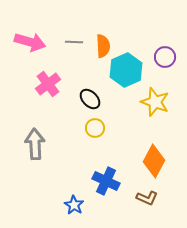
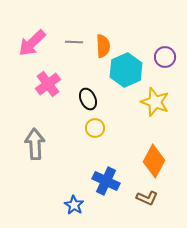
pink arrow: moved 2 px right, 1 px down; rotated 120 degrees clockwise
black ellipse: moved 2 px left; rotated 20 degrees clockwise
